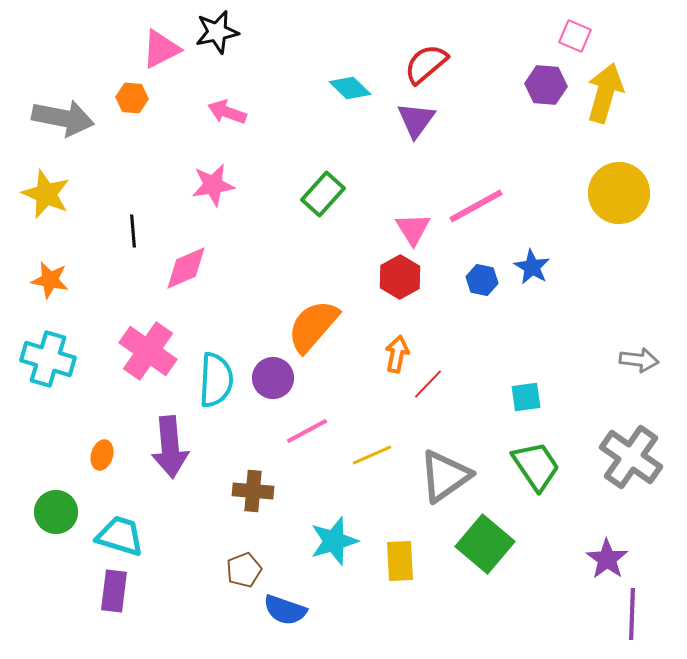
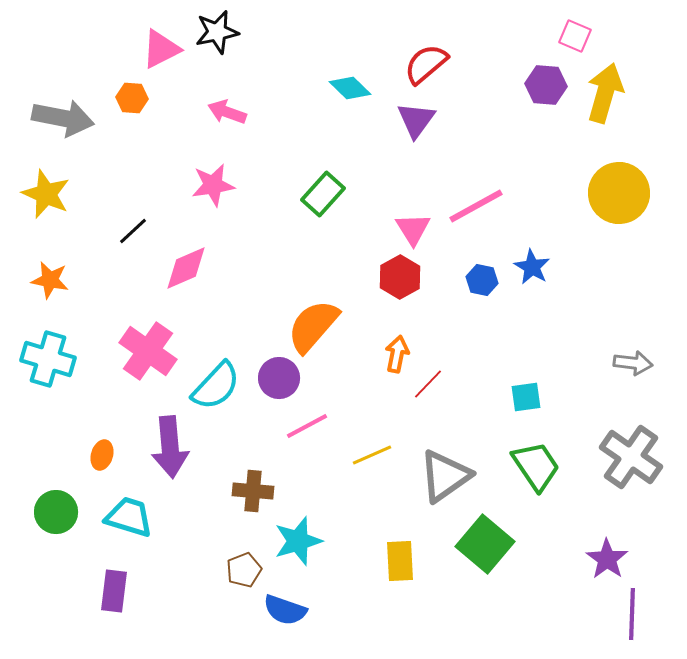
black line at (133, 231): rotated 52 degrees clockwise
gray arrow at (639, 360): moved 6 px left, 3 px down
purple circle at (273, 378): moved 6 px right
cyan semicircle at (216, 380): moved 6 px down; rotated 40 degrees clockwise
pink line at (307, 431): moved 5 px up
cyan trapezoid at (120, 536): moved 9 px right, 19 px up
cyan star at (334, 541): moved 36 px left
